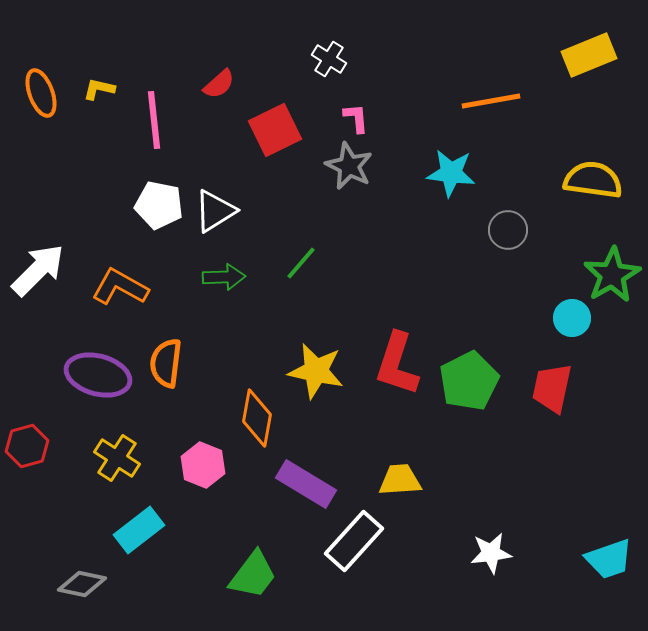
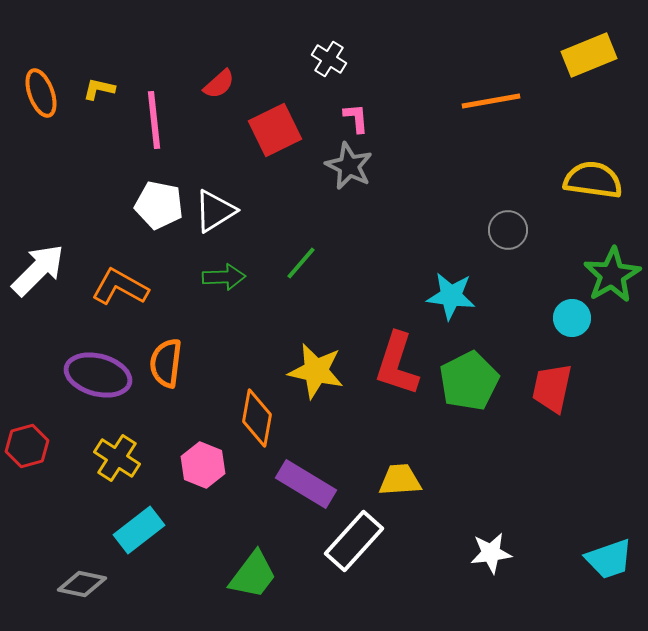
cyan star: moved 123 px down
